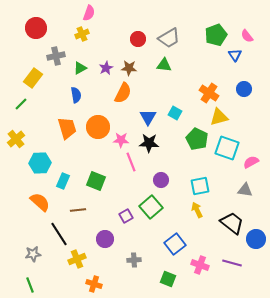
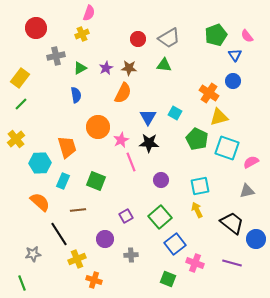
yellow rectangle at (33, 78): moved 13 px left
blue circle at (244, 89): moved 11 px left, 8 px up
orange trapezoid at (67, 128): moved 19 px down
pink star at (121, 140): rotated 28 degrees counterclockwise
gray triangle at (245, 190): moved 2 px right, 1 px down; rotated 21 degrees counterclockwise
green square at (151, 207): moved 9 px right, 10 px down
gray cross at (134, 260): moved 3 px left, 5 px up
pink cross at (200, 265): moved 5 px left, 2 px up
orange cross at (94, 284): moved 4 px up
green line at (30, 285): moved 8 px left, 2 px up
